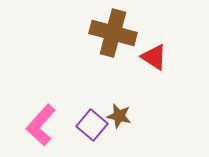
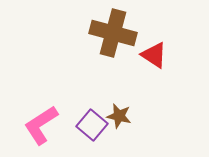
red triangle: moved 2 px up
pink L-shape: rotated 15 degrees clockwise
